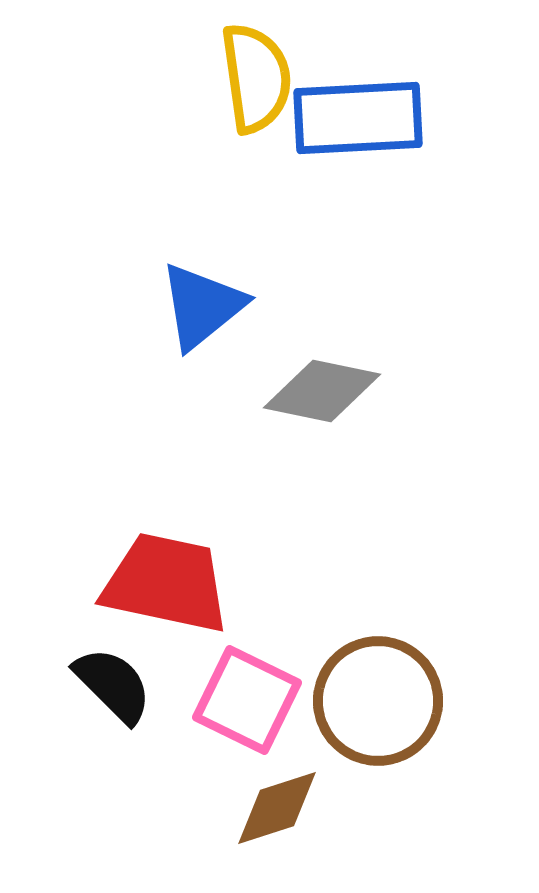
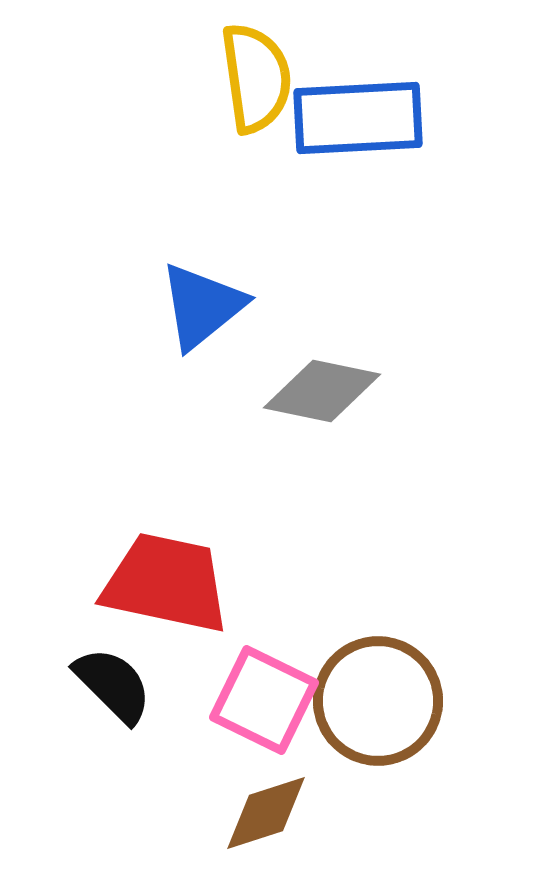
pink square: moved 17 px right
brown diamond: moved 11 px left, 5 px down
